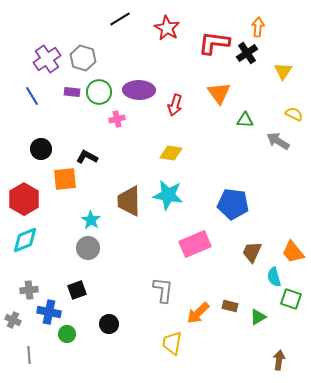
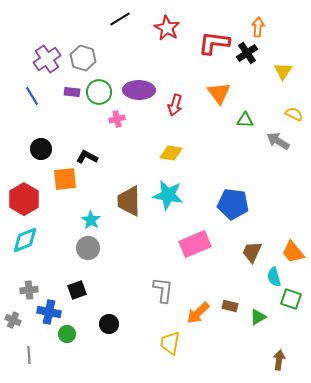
yellow trapezoid at (172, 343): moved 2 px left
